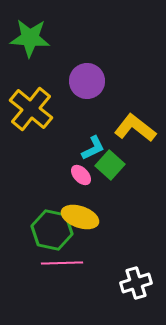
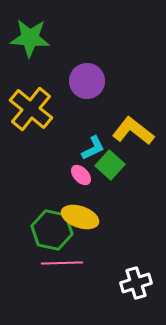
yellow L-shape: moved 2 px left, 3 px down
